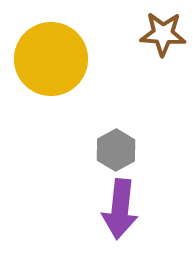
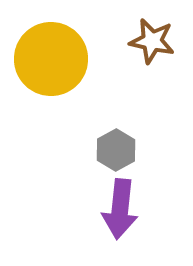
brown star: moved 11 px left, 7 px down; rotated 9 degrees clockwise
